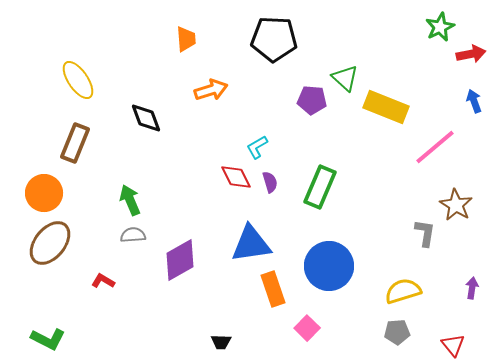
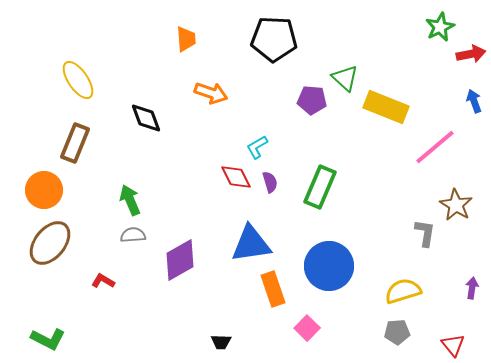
orange arrow: moved 3 px down; rotated 36 degrees clockwise
orange circle: moved 3 px up
